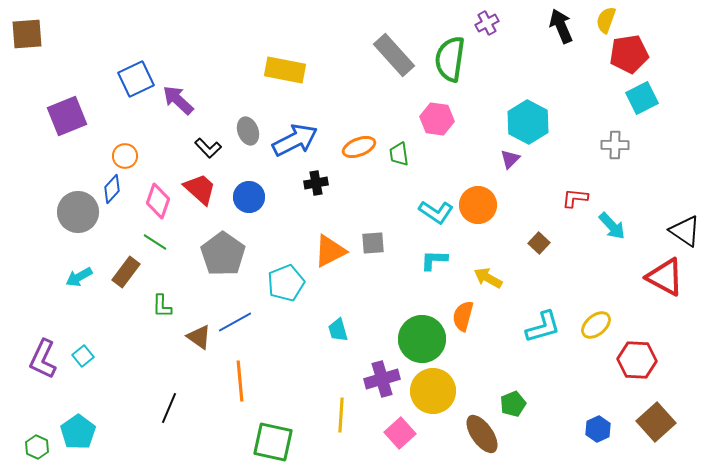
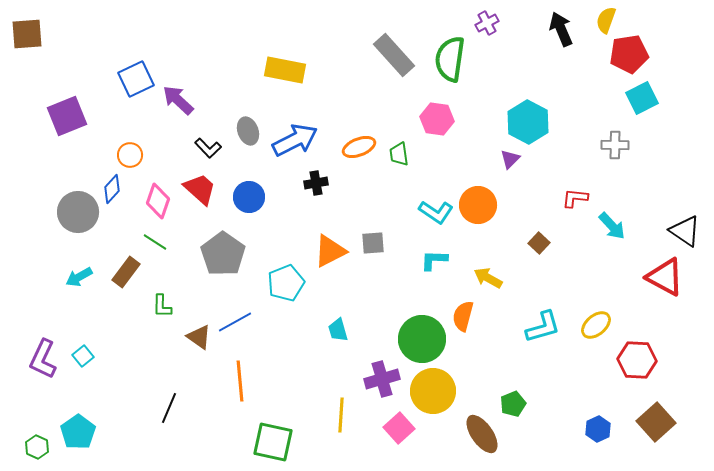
black arrow at (561, 26): moved 3 px down
orange circle at (125, 156): moved 5 px right, 1 px up
pink square at (400, 433): moved 1 px left, 5 px up
